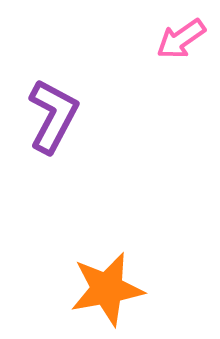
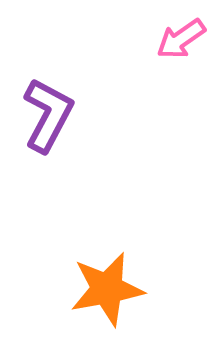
purple L-shape: moved 5 px left, 1 px up
